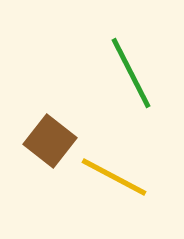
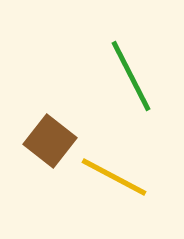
green line: moved 3 px down
